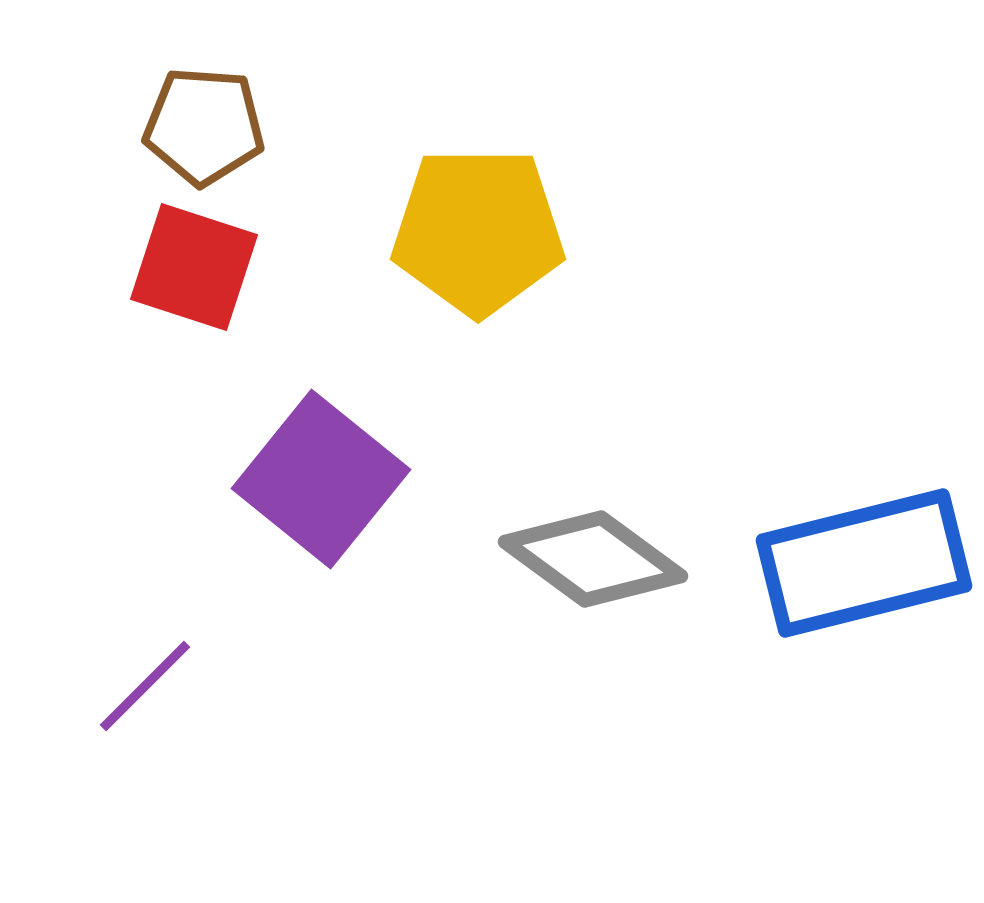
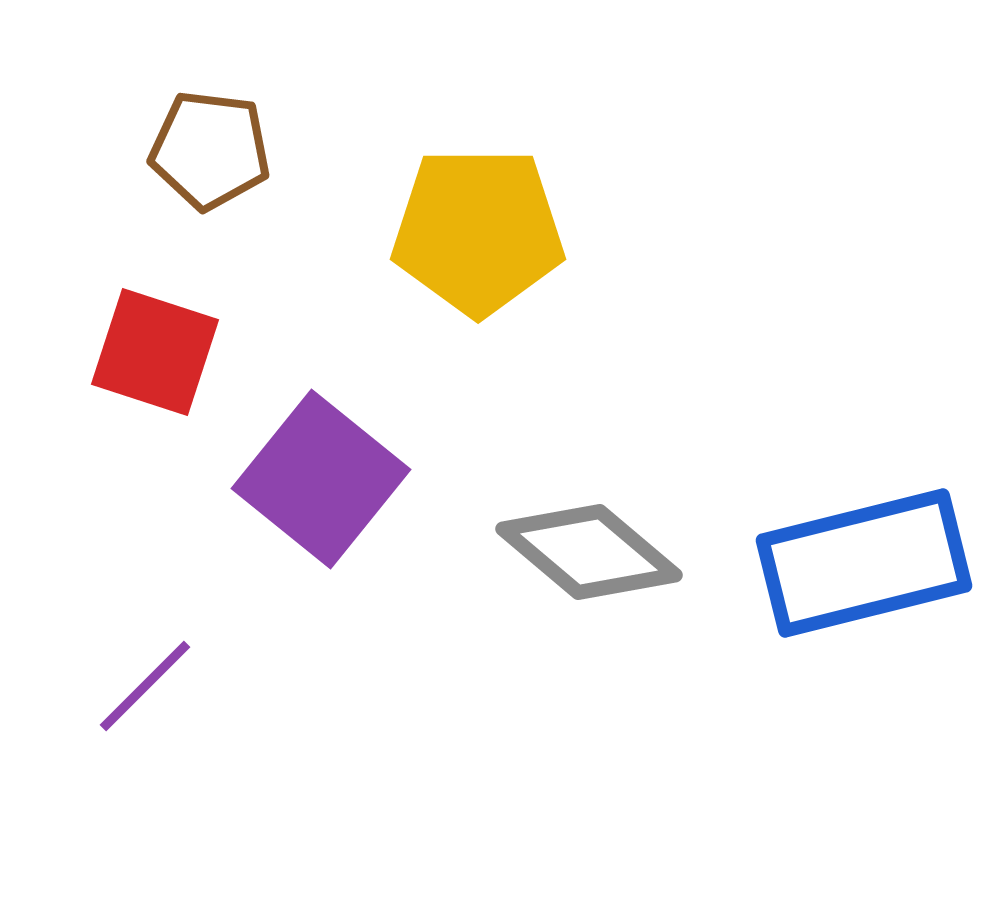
brown pentagon: moved 6 px right, 24 px down; rotated 3 degrees clockwise
red square: moved 39 px left, 85 px down
gray diamond: moved 4 px left, 7 px up; rotated 4 degrees clockwise
